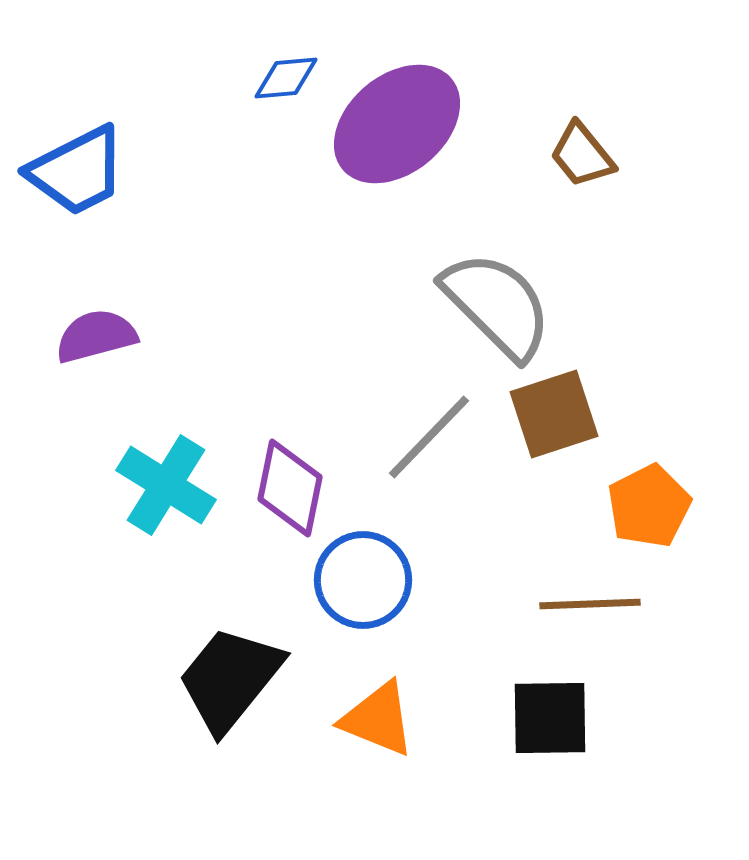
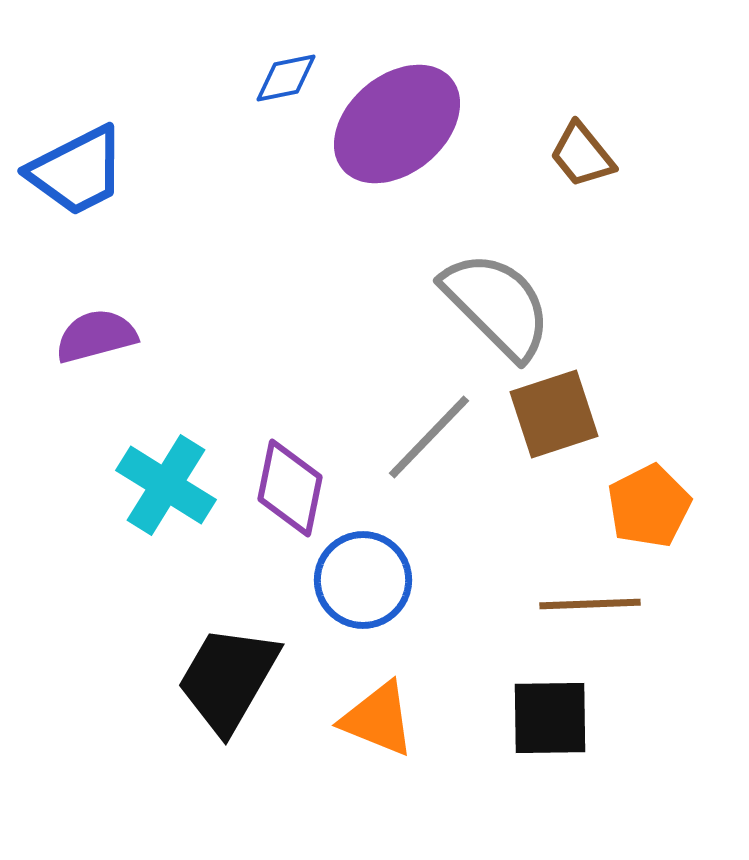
blue diamond: rotated 6 degrees counterclockwise
black trapezoid: moved 2 px left; rotated 9 degrees counterclockwise
